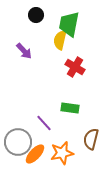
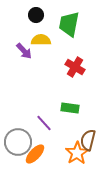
yellow semicircle: moved 19 px left; rotated 78 degrees clockwise
brown semicircle: moved 3 px left, 1 px down
orange star: moved 15 px right; rotated 20 degrees counterclockwise
